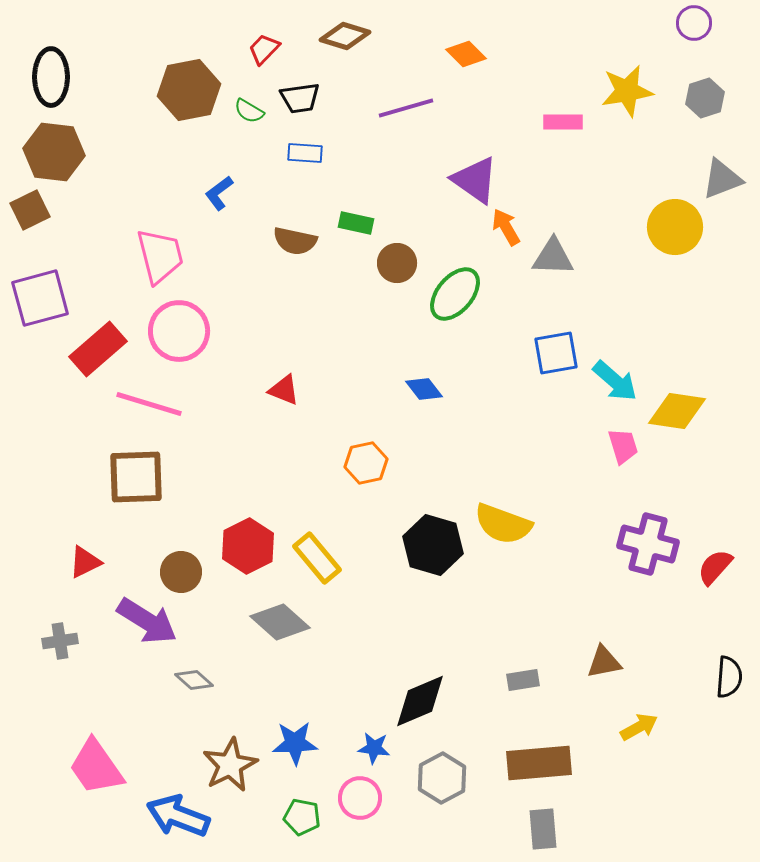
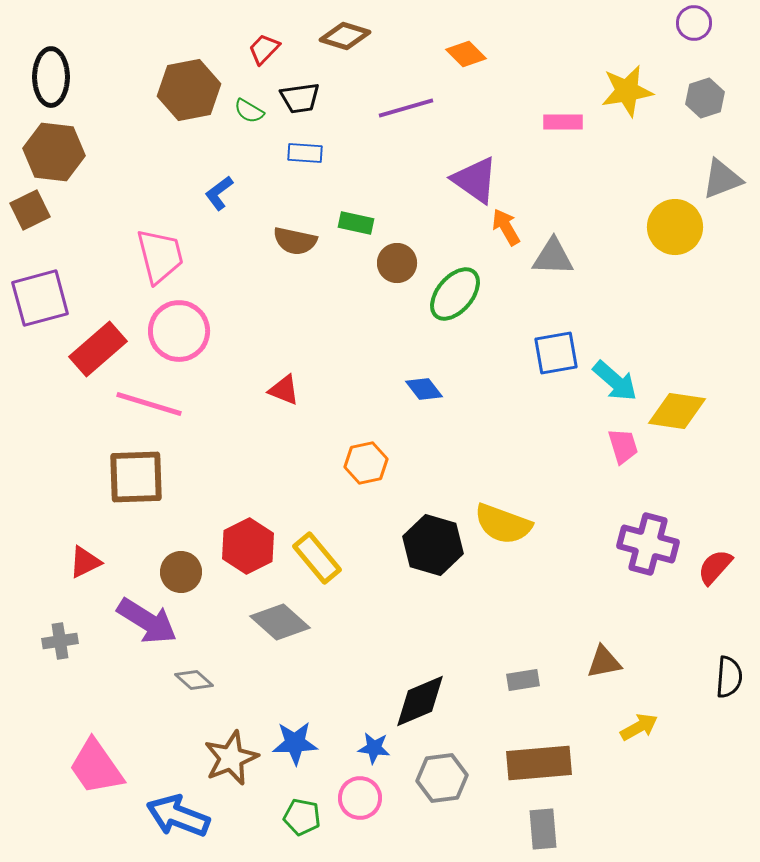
brown star at (230, 765): moved 1 px right, 7 px up; rotated 4 degrees clockwise
gray hexagon at (442, 778): rotated 21 degrees clockwise
